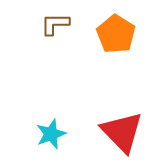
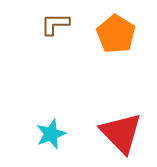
red triangle: moved 1 px left, 1 px down
